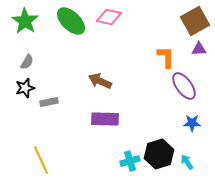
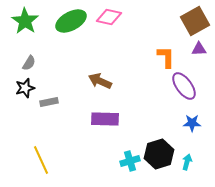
green ellipse: rotated 72 degrees counterclockwise
gray semicircle: moved 2 px right, 1 px down
cyan arrow: rotated 49 degrees clockwise
